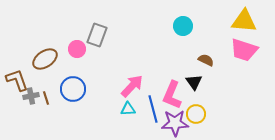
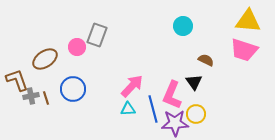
yellow triangle: moved 4 px right
pink circle: moved 2 px up
